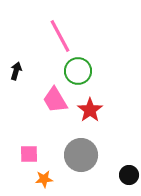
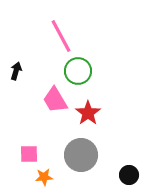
pink line: moved 1 px right
red star: moved 2 px left, 3 px down
orange star: moved 2 px up
